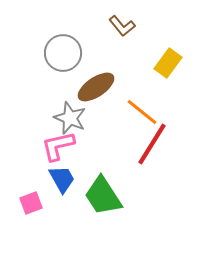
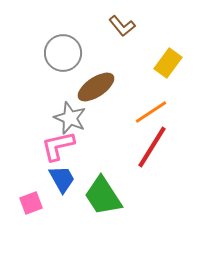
orange line: moved 9 px right; rotated 72 degrees counterclockwise
red line: moved 3 px down
